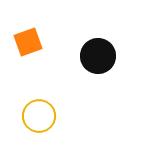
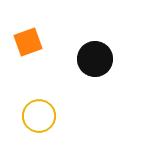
black circle: moved 3 px left, 3 px down
